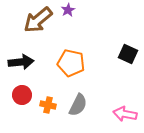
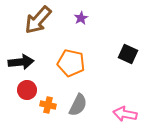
purple star: moved 13 px right, 8 px down
brown arrow: rotated 8 degrees counterclockwise
red circle: moved 5 px right, 5 px up
